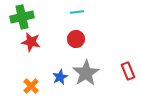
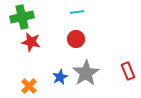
orange cross: moved 2 px left
